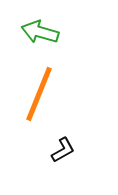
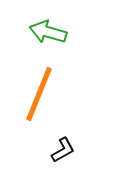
green arrow: moved 8 px right
